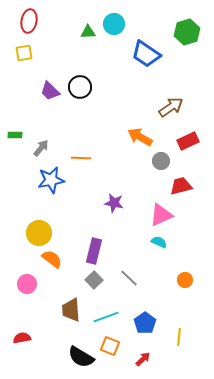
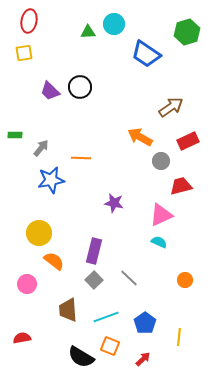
orange semicircle: moved 2 px right, 2 px down
brown trapezoid: moved 3 px left
